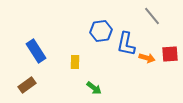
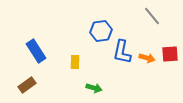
blue L-shape: moved 4 px left, 8 px down
green arrow: rotated 21 degrees counterclockwise
